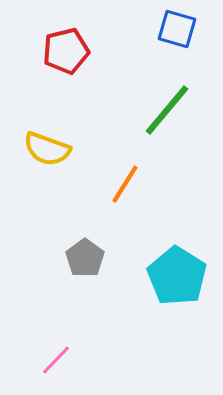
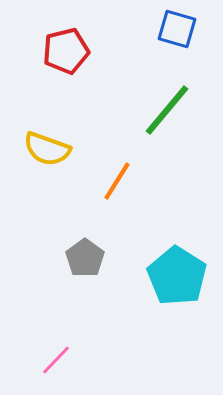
orange line: moved 8 px left, 3 px up
